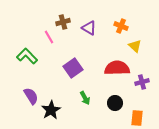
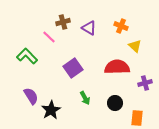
pink line: rotated 16 degrees counterclockwise
red semicircle: moved 1 px up
purple cross: moved 3 px right, 1 px down
